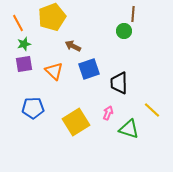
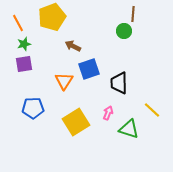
orange triangle: moved 10 px right, 10 px down; rotated 18 degrees clockwise
